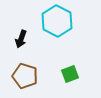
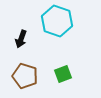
cyan hexagon: rotated 8 degrees counterclockwise
green square: moved 7 px left
